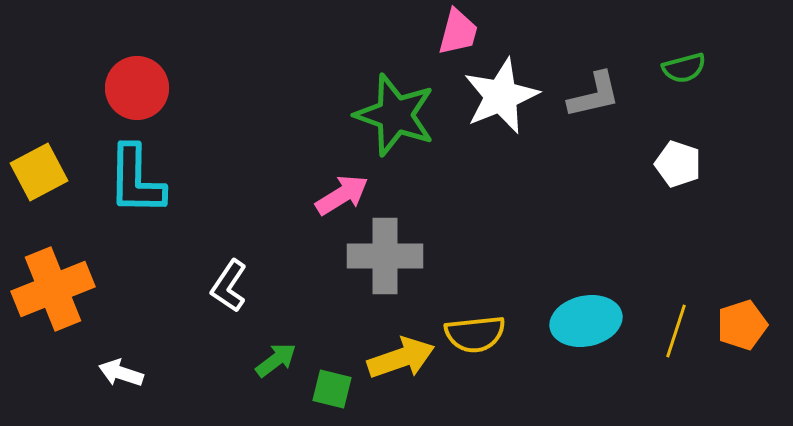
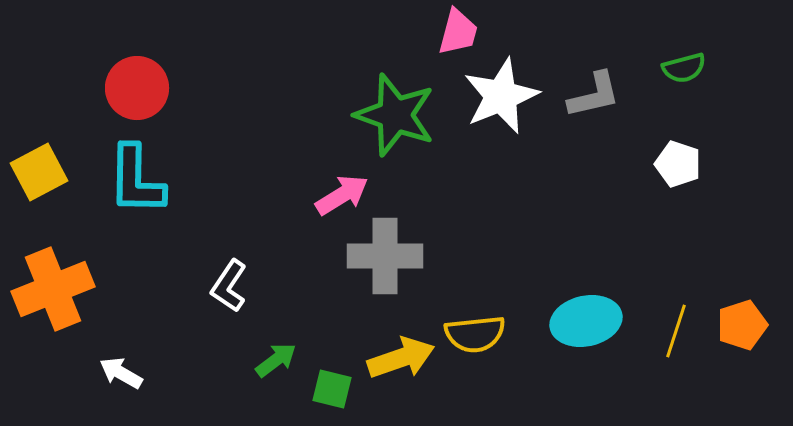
white arrow: rotated 12 degrees clockwise
